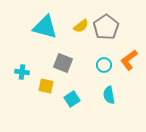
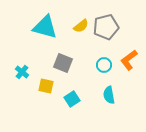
gray pentagon: rotated 20 degrees clockwise
cyan cross: rotated 32 degrees clockwise
